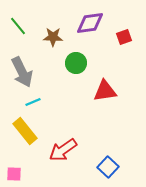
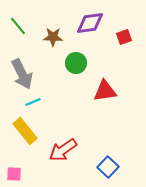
gray arrow: moved 2 px down
